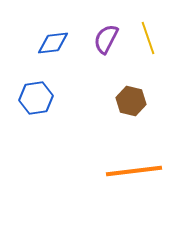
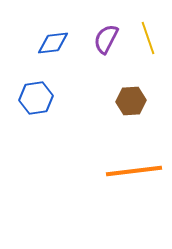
brown hexagon: rotated 16 degrees counterclockwise
